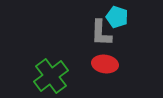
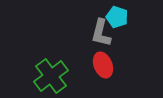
gray L-shape: rotated 12 degrees clockwise
red ellipse: moved 2 px left, 1 px down; rotated 60 degrees clockwise
